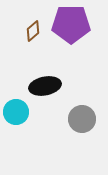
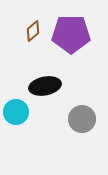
purple pentagon: moved 10 px down
